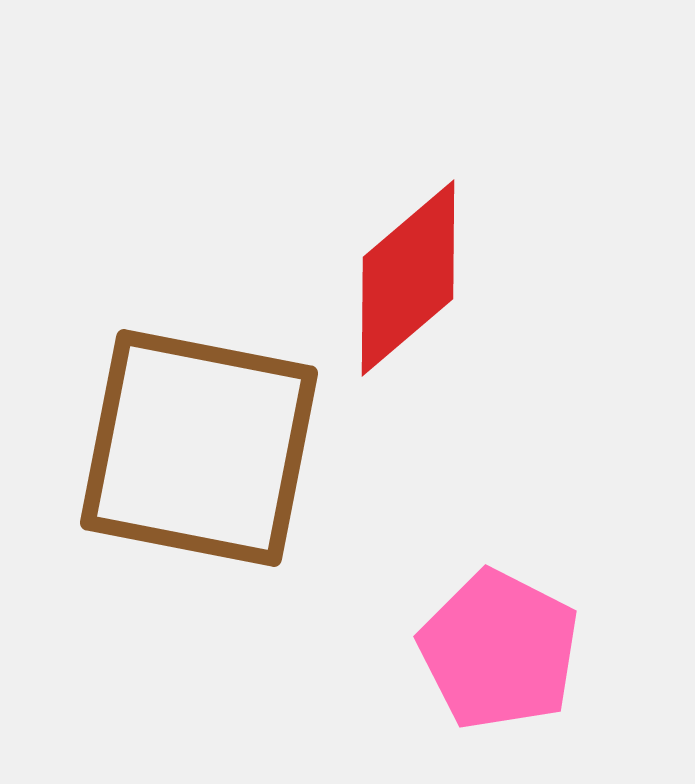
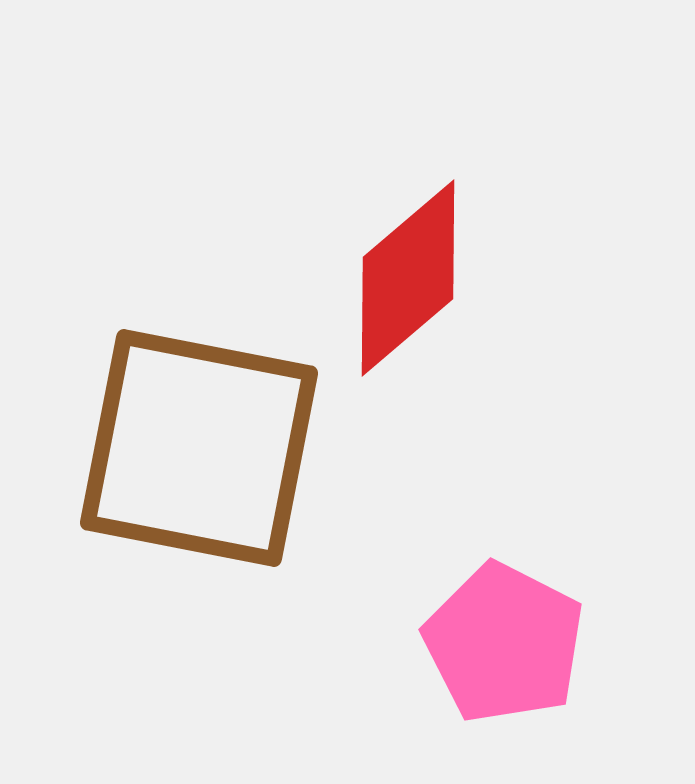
pink pentagon: moved 5 px right, 7 px up
